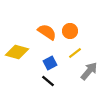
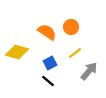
orange circle: moved 1 px right, 4 px up
